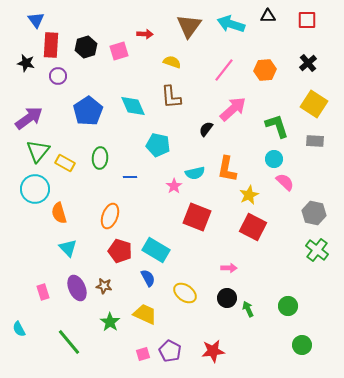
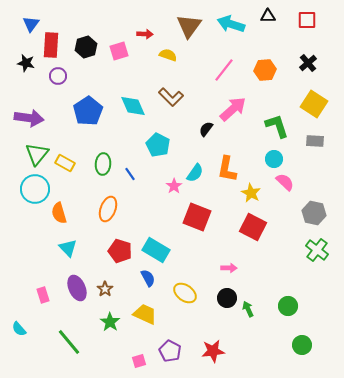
blue triangle at (36, 20): moved 5 px left, 4 px down; rotated 12 degrees clockwise
yellow semicircle at (172, 62): moved 4 px left, 7 px up
brown L-shape at (171, 97): rotated 40 degrees counterclockwise
purple arrow at (29, 118): rotated 44 degrees clockwise
cyan pentagon at (158, 145): rotated 15 degrees clockwise
green triangle at (38, 151): moved 1 px left, 3 px down
green ellipse at (100, 158): moved 3 px right, 6 px down
cyan semicircle at (195, 173): rotated 42 degrees counterclockwise
blue line at (130, 177): moved 3 px up; rotated 56 degrees clockwise
yellow star at (249, 195): moved 2 px right, 2 px up; rotated 18 degrees counterclockwise
orange ellipse at (110, 216): moved 2 px left, 7 px up
brown star at (104, 286): moved 1 px right, 3 px down; rotated 28 degrees clockwise
pink rectangle at (43, 292): moved 3 px down
cyan semicircle at (19, 329): rotated 14 degrees counterclockwise
pink square at (143, 354): moved 4 px left, 7 px down
